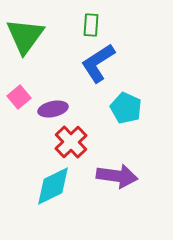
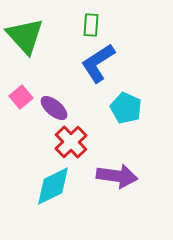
green triangle: rotated 18 degrees counterclockwise
pink square: moved 2 px right
purple ellipse: moved 1 px right, 1 px up; rotated 52 degrees clockwise
